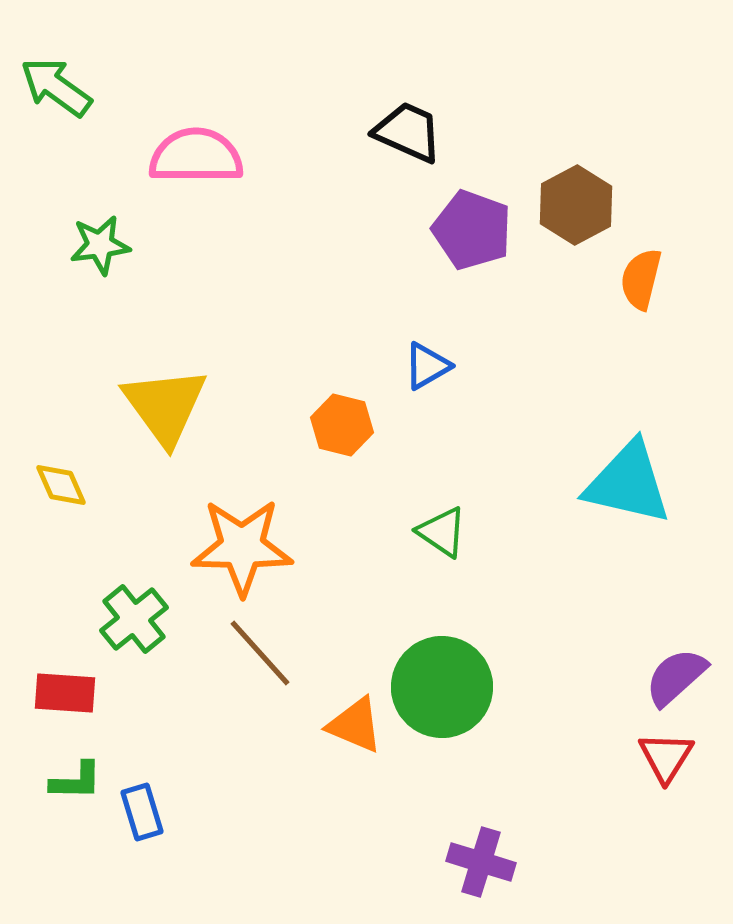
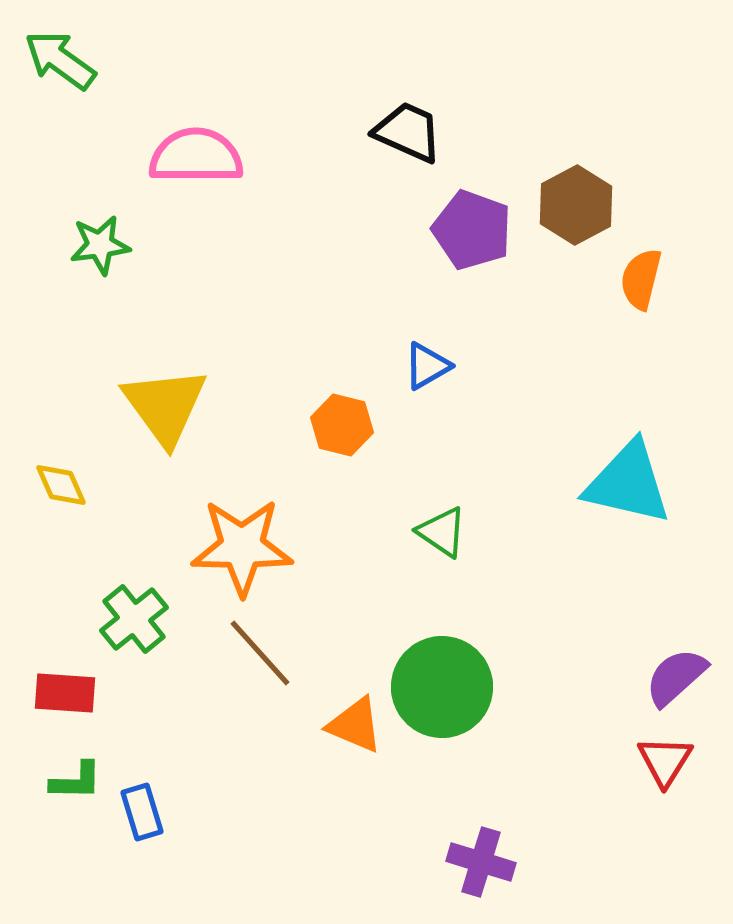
green arrow: moved 4 px right, 27 px up
red triangle: moved 1 px left, 4 px down
